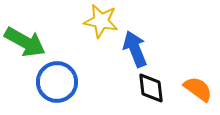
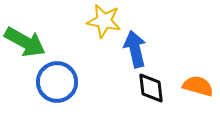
yellow star: moved 3 px right
blue arrow: rotated 9 degrees clockwise
orange semicircle: moved 3 px up; rotated 20 degrees counterclockwise
